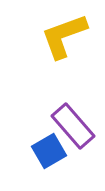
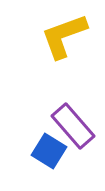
blue square: rotated 28 degrees counterclockwise
